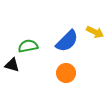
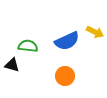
blue semicircle: rotated 20 degrees clockwise
green semicircle: rotated 18 degrees clockwise
orange circle: moved 1 px left, 3 px down
